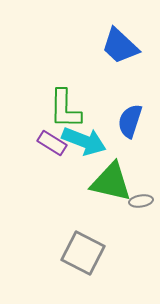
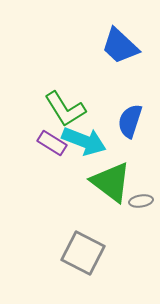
green L-shape: rotated 33 degrees counterclockwise
green triangle: rotated 24 degrees clockwise
